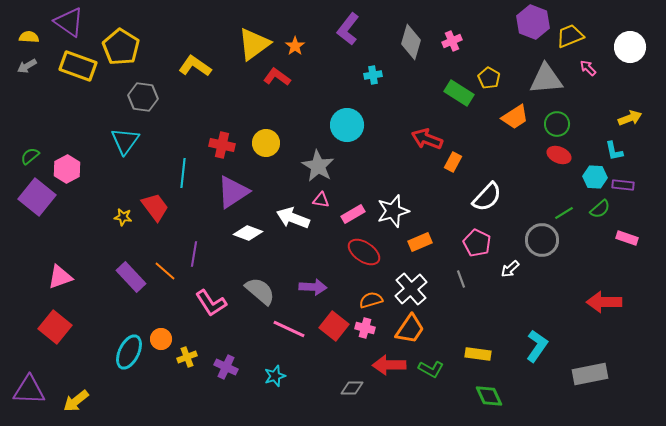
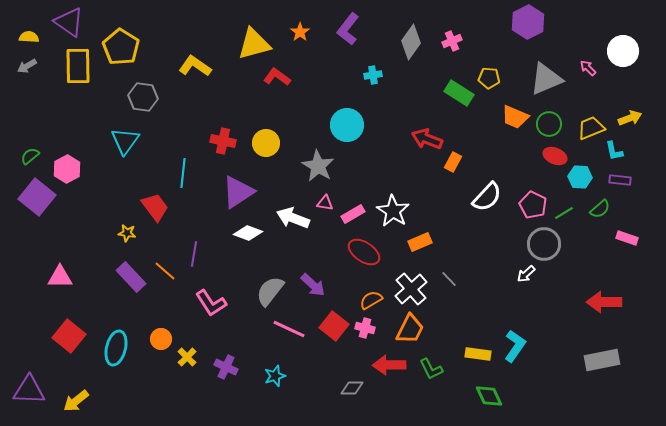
purple hexagon at (533, 22): moved 5 px left; rotated 12 degrees clockwise
yellow trapezoid at (570, 36): moved 21 px right, 92 px down
gray diamond at (411, 42): rotated 20 degrees clockwise
yellow triangle at (254, 44): rotated 21 degrees clockwise
orange star at (295, 46): moved 5 px right, 14 px up
white circle at (630, 47): moved 7 px left, 4 px down
yellow rectangle at (78, 66): rotated 69 degrees clockwise
yellow pentagon at (489, 78): rotated 25 degrees counterclockwise
gray triangle at (546, 79): rotated 18 degrees counterclockwise
orange trapezoid at (515, 117): rotated 56 degrees clockwise
green circle at (557, 124): moved 8 px left
red cross at (222, 145): moved 1 px right, 4 px up
red ellipse at (559, 155): moved 4 px left, 1 px down
cyan hexagon at (595, 177): moved 15 px left
purple rectangle at (623, 185): moved 3 px left, 5 px up
purple triangle at (233, 192): moved 5 px right
pink triangle at (321, 200): moved 4 px right, 3 px down
white star at (393, 211): rotated 24 degrees counterclockwise
yellow star at (123, 217): moved 4 px right, 16 px down
gray circle at (542, 240): moved 2 px right, 4 px down
pink pentagon at (477, 243): moved 56 px right, 38 px up
white arrow at (510, 269): moved 16 px right, 5 px down
pink triangle at (60, 277): rotated 20 degrees clockwise
gray line at (461, 279): moved 12 px left; rotated 24 degrees counterclockwise
purple arrow at (313, 287): moved 2 px up; rotated 40 degrees clockwise
gray semicircle at (260, 291): moved 10 px right; rotated 92 degrees counterclockwise
orange semicircle at (371, 300): rotated 15 degrees counterclockwise
red square at (55, 327): moved 14 px right, 9 px down
orange trapezoid at (410, 329): rotated 8 degrees counterclockwise
cyan L-shape at (537, 346): moved 22 px left
cyan ellipse at (129, 352): moved 13 px left, 4 px up; rotated 12 degrees counterclockwise
yellow cross at (187, 357): rotated 24 degrees counterclockwise
green L-shape at (431, 369): rotated 35 degrees clockwise
gray rectangle at (590, 374): moved 12 px right, 14 px up
